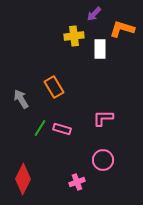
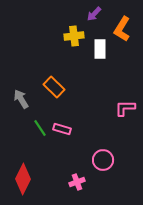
orange L-shape: rotated 75 degrees counterclockwise
orange rectangle: rotated 15 degrees counterclockwise
pink L-shape: moved 22 px right, 10 px up
green line: rotated 66 degrees counterclockwise
